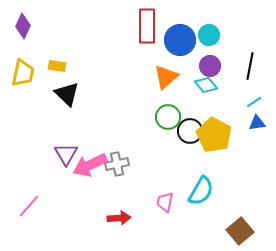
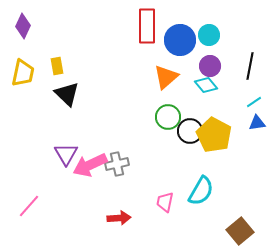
yellow rectangle: rotated 72 degrees clockwise
